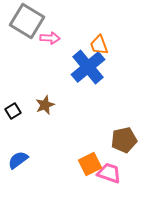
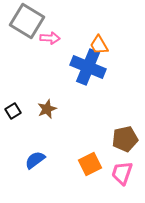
orange trapezoid: rotated 10 degrees counterclockwise
blue cross: rotated 28 degrees counterclockwise
brown star: moved 2 px right, 4 px down
brown pentagon: moved 1 px right, 1 px up
blue semicircle: moved 17 px right
pink trapezoid: moved 13 px right; rotated 90 degrees counterclockwise
